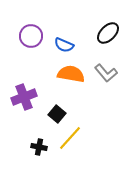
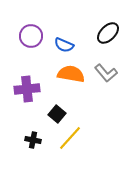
purple cross: moved 3 px right, 8 px up; rotated 15 degrees clockwise
black cross: moved 6 px left, 7 px up
